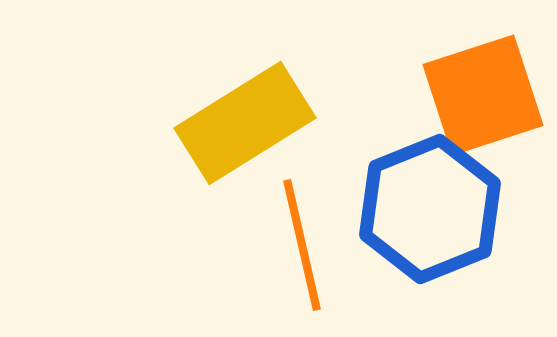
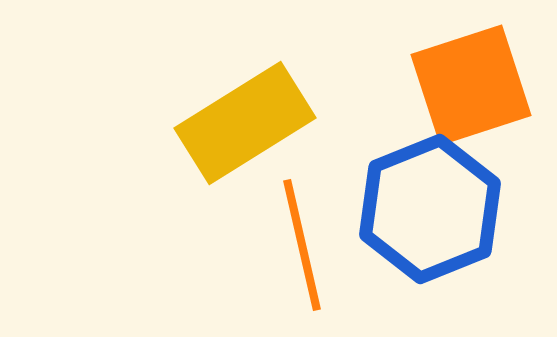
orange square: moved 12 px left, 10 px up
